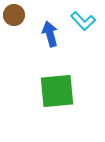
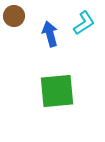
brown circle: moved 1 px down
cyan L-shape: moved 1 px right, 2 px down; rotated 80 degrees counterclockwise
